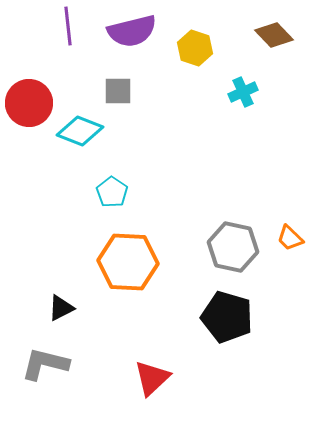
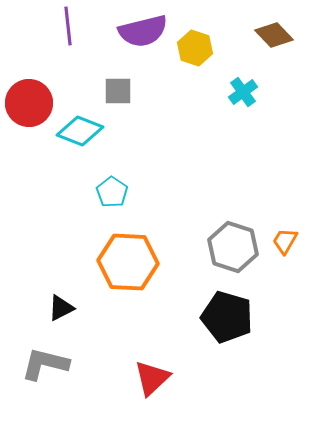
purple semicircle: moved 11 px right
cyan cross: rotated 12 degrees counterclockwise
orange trapezoid: moved 5 px left, 3 px down; rotated 76 degrees clockwise
gray hexagon: rotated 6 degrees clockwise
